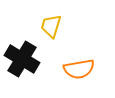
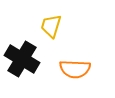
orange semicircle: moved 4 px left; rotated 12 degrees clockwise
